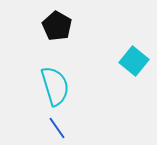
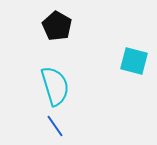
cyan square: rotated 24 degrees counterclockwise
blue line: moved 2 px left, 2 px up
